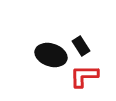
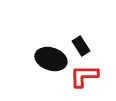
black ellipse: moved 4 px down
